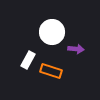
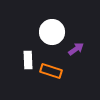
purple arrow: rotated 42 degrees counterclockwise
white rectangle: rotated 30 degrees counterclockwise
